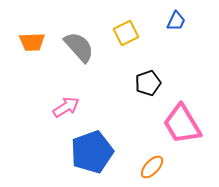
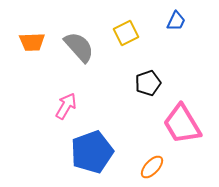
pink arrow: moved 1 px up; rotated 28 degrees counterclockwise
